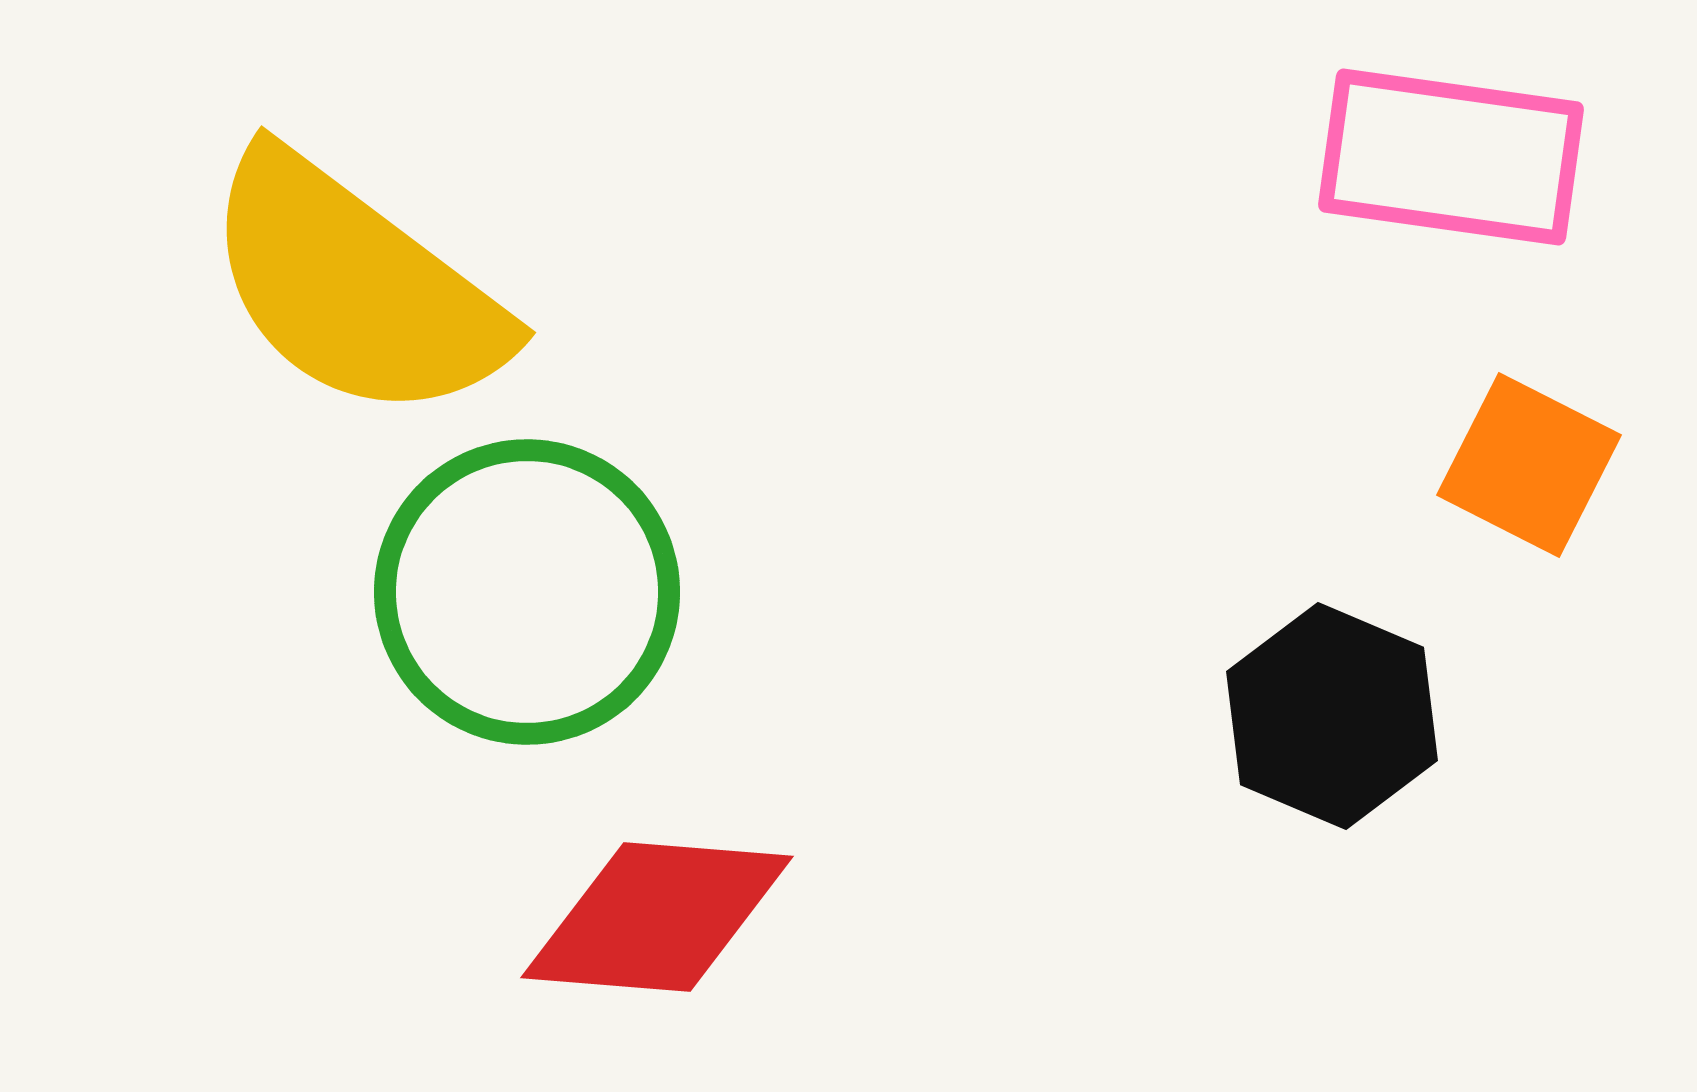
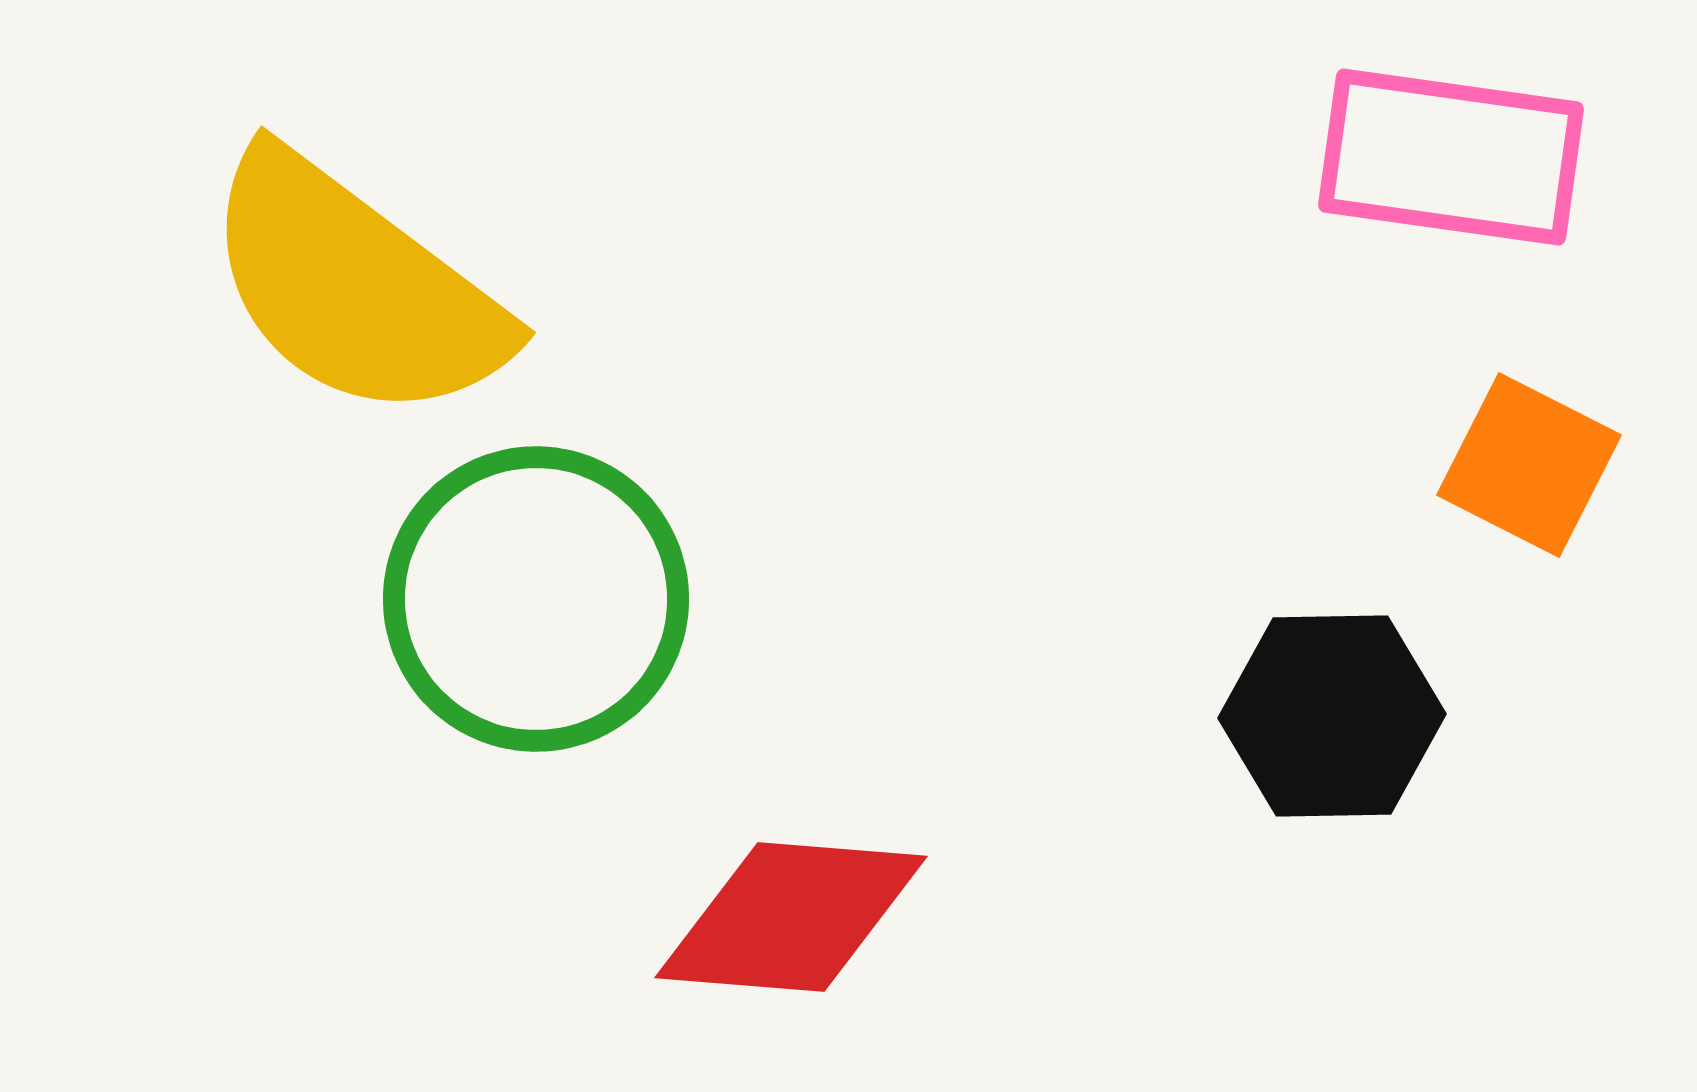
green circle: moved 9 px right, 7 px down
black hexagon: rotated 24 degrees counterclockwise
red diamond: moved 134 px right
